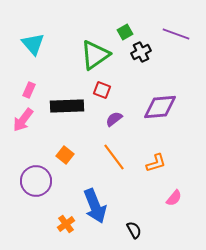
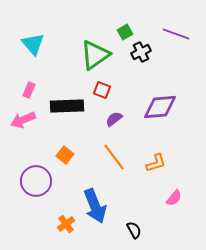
pink arrow: rotated 30 degrees clockwise
